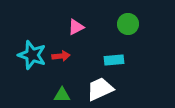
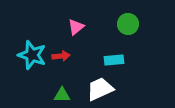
pink triangle: rotated 12 degrees counterclockwise
